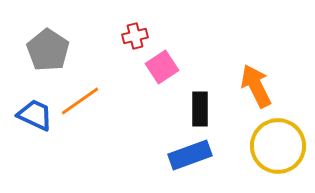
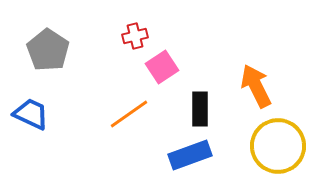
orange line: moved 49 px right, 13 px down
blue trapezoid: moved 4 px left, 1 px up
